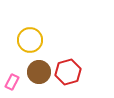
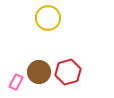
yellow circle: moved 18 px right, 22 px up
pink rectangle: moved 4 px right
